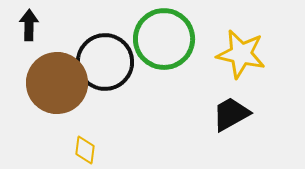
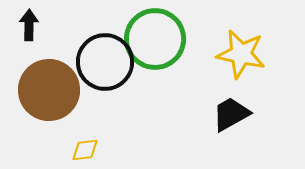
green circle: moved 9 px left
brown circle: moved 8 px left, 7 px down
yellow diamond: rotated 76 degrees clockwise
